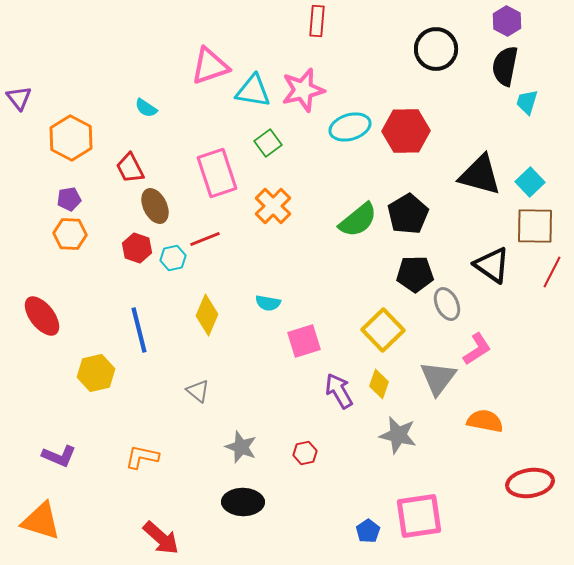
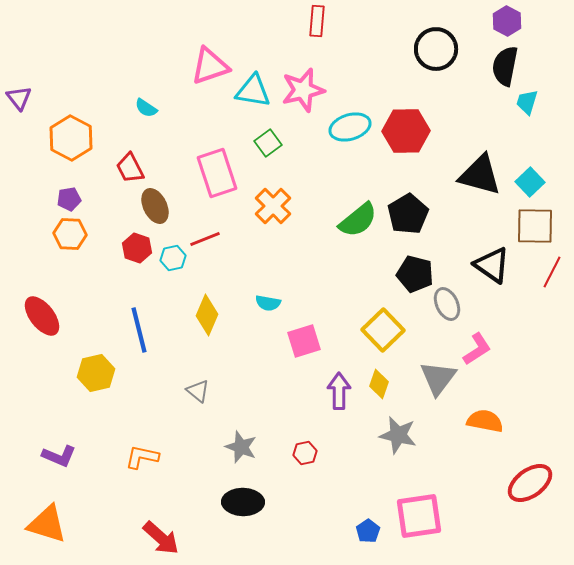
black pentagon at (415, 274): rotated 15 degrees clockwise
purple arrow at (339, 391): rotated 30 degrees clockwise
red ellipse at (530, 483): rotated 27 degrees counterclockwise
orange triangle at (41, 521): moved 6 px right, 3 px down
